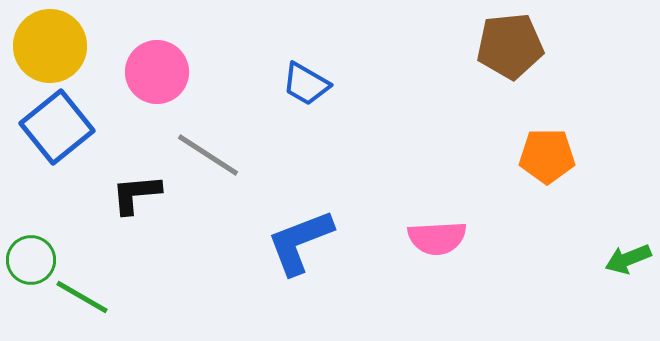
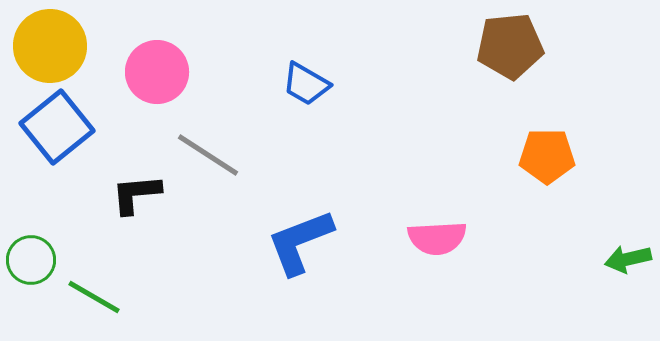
green arrow: rotated 9 degrees clockwise
green line: moved 12 px right
